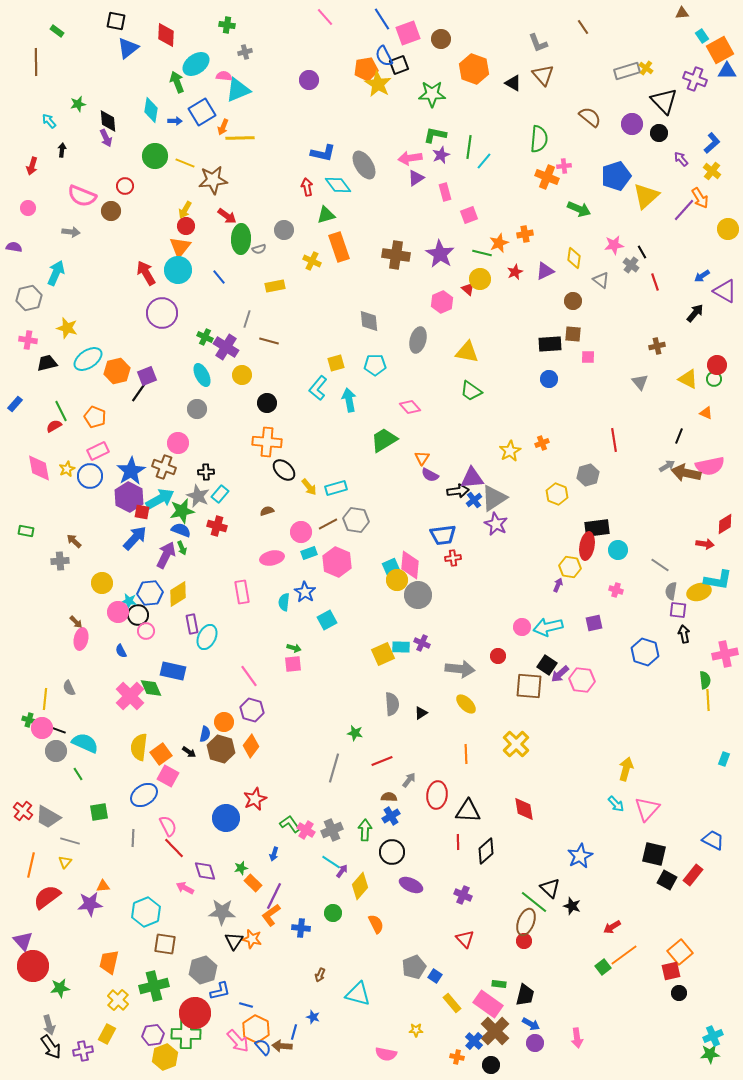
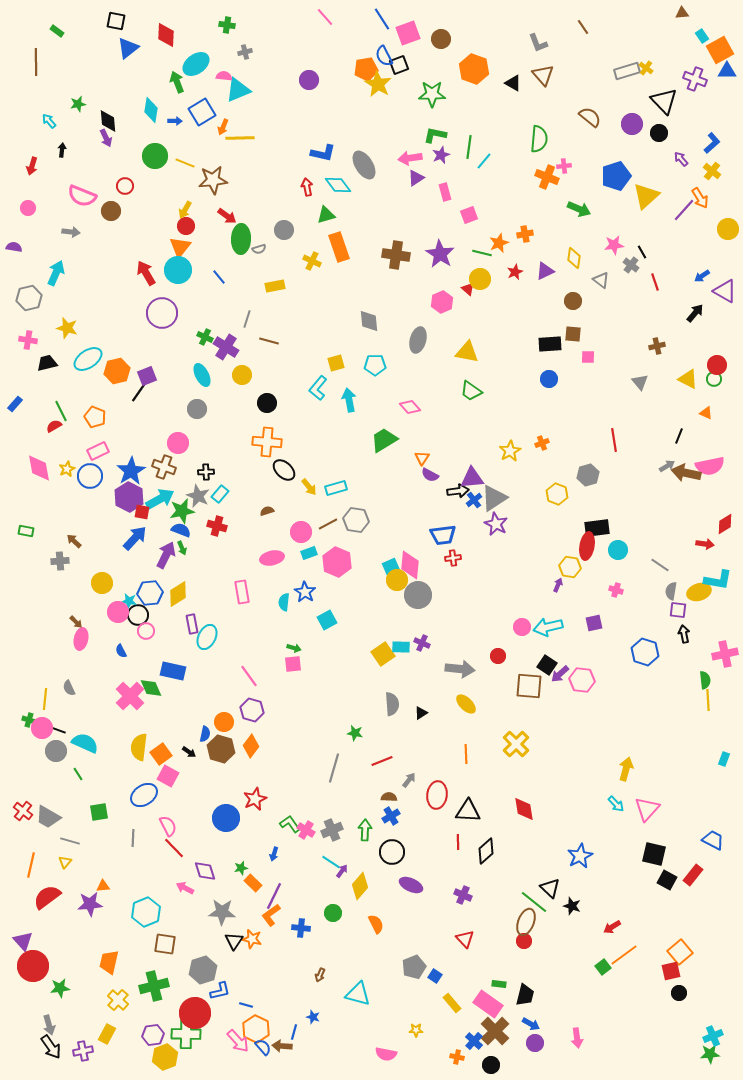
yellow square at (383, 654): rotated 10 degrees counterclockwise
